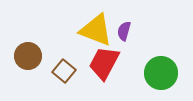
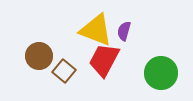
brown circle: moved 11 px right
red trapezoid: moved 3 px up
